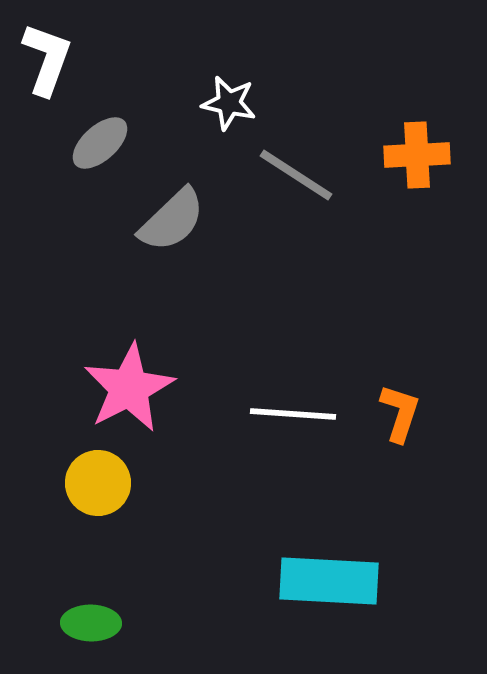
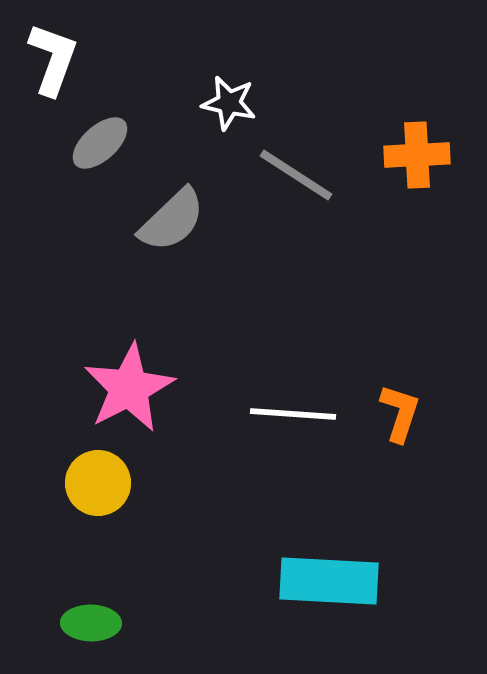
white L-shape: moved 6 px right
